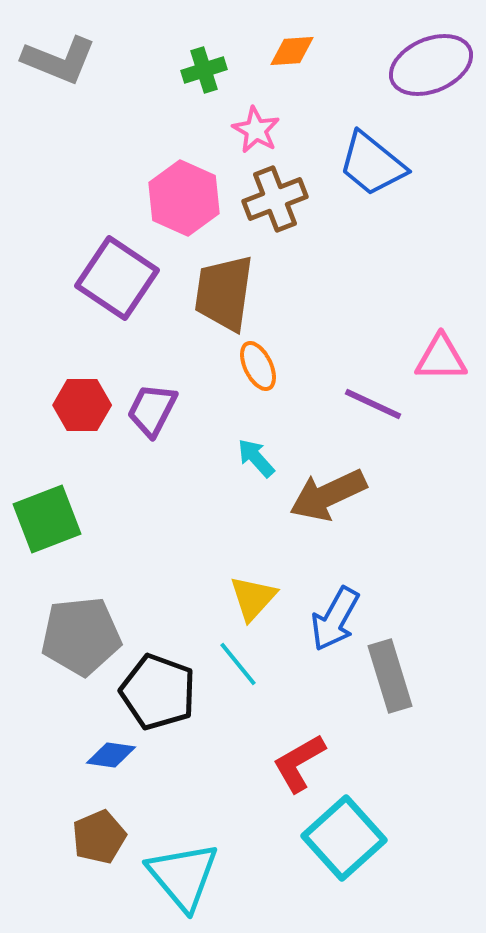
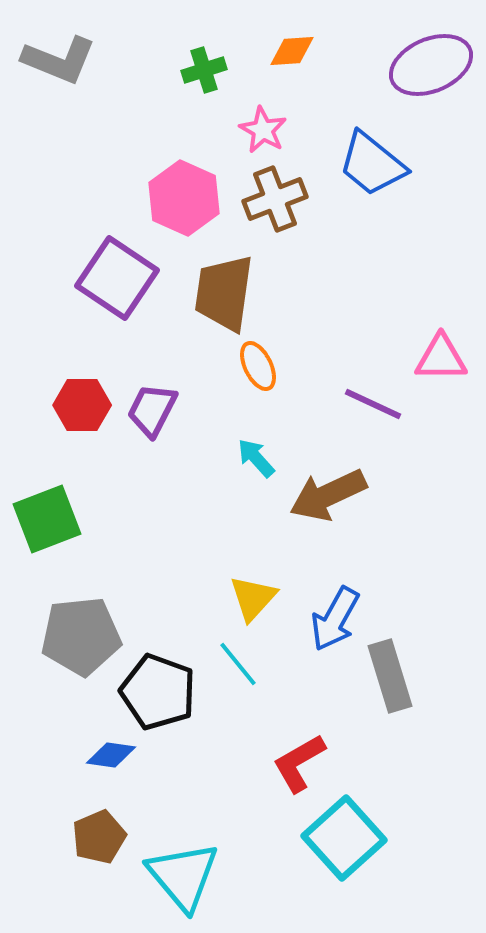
pink star: moved 7 px right
